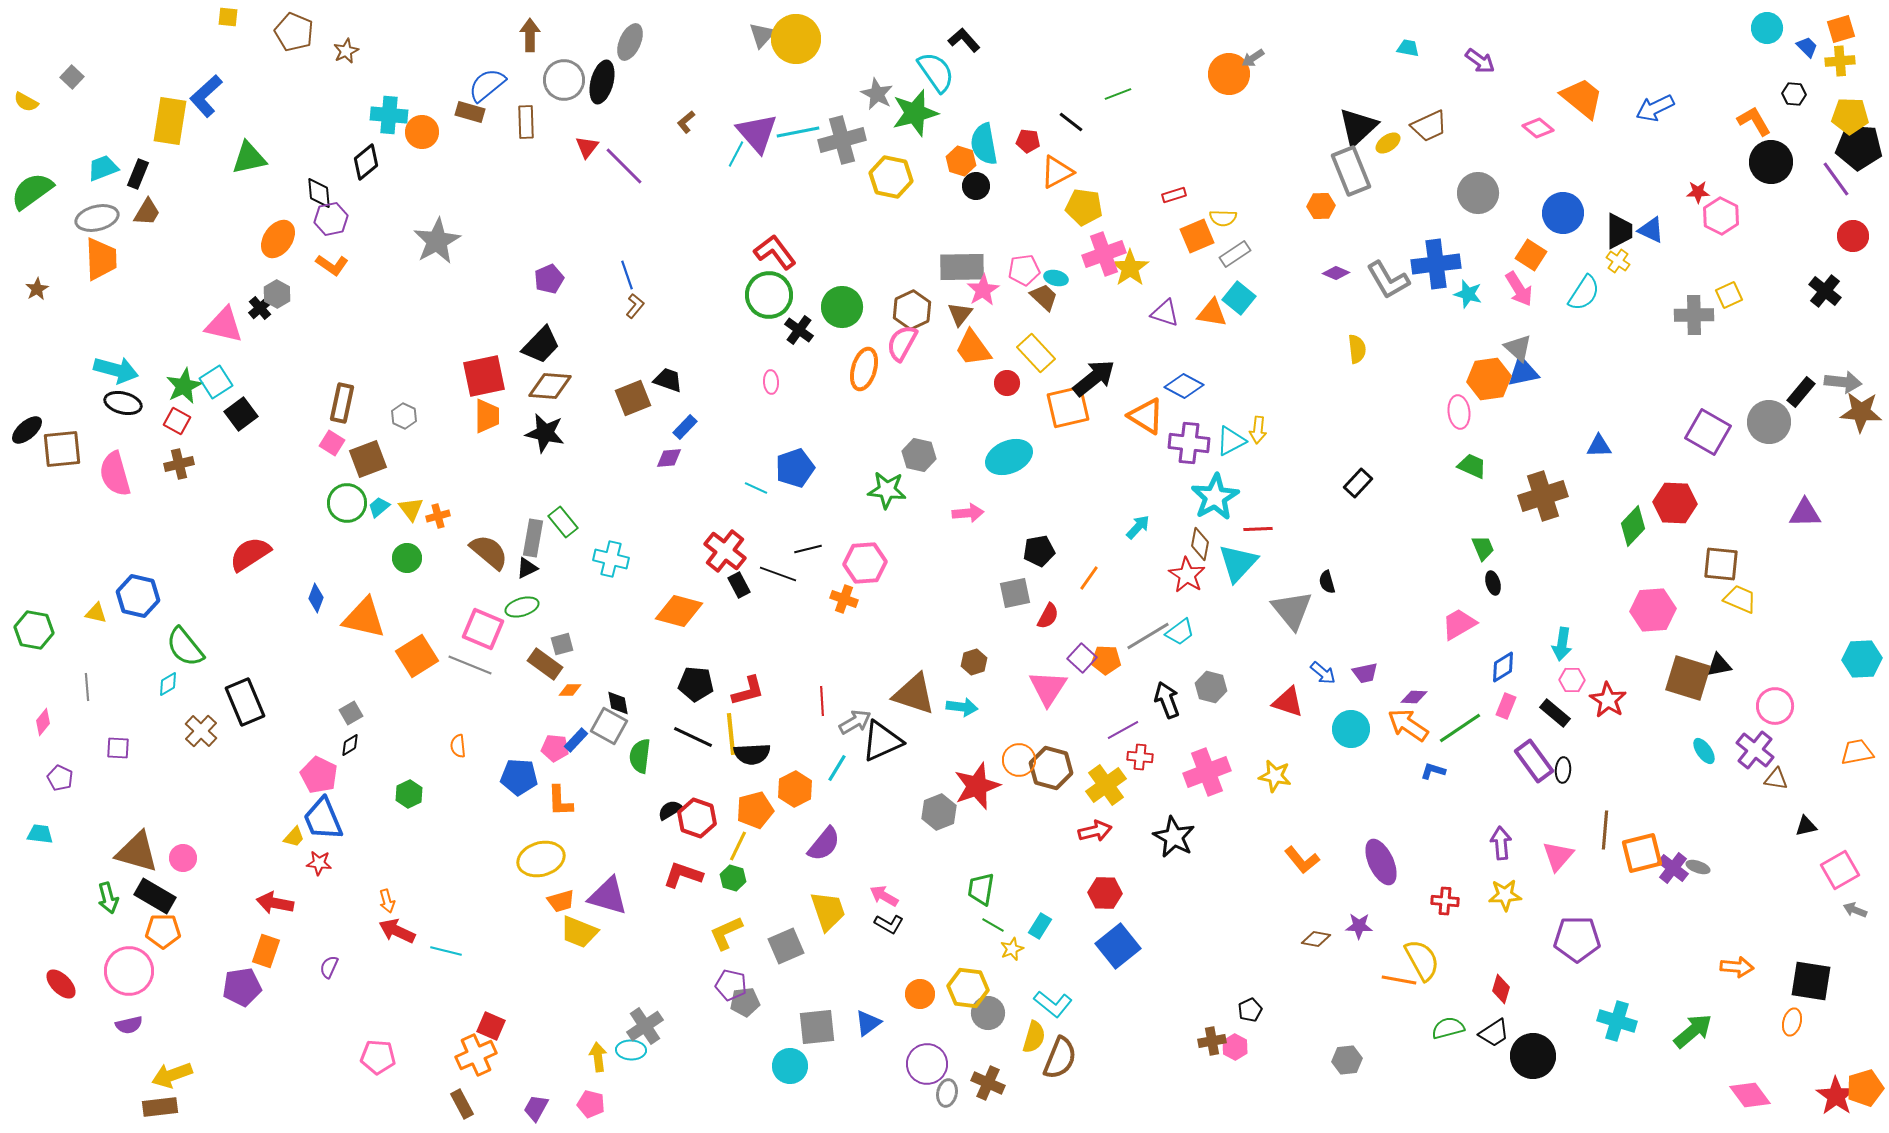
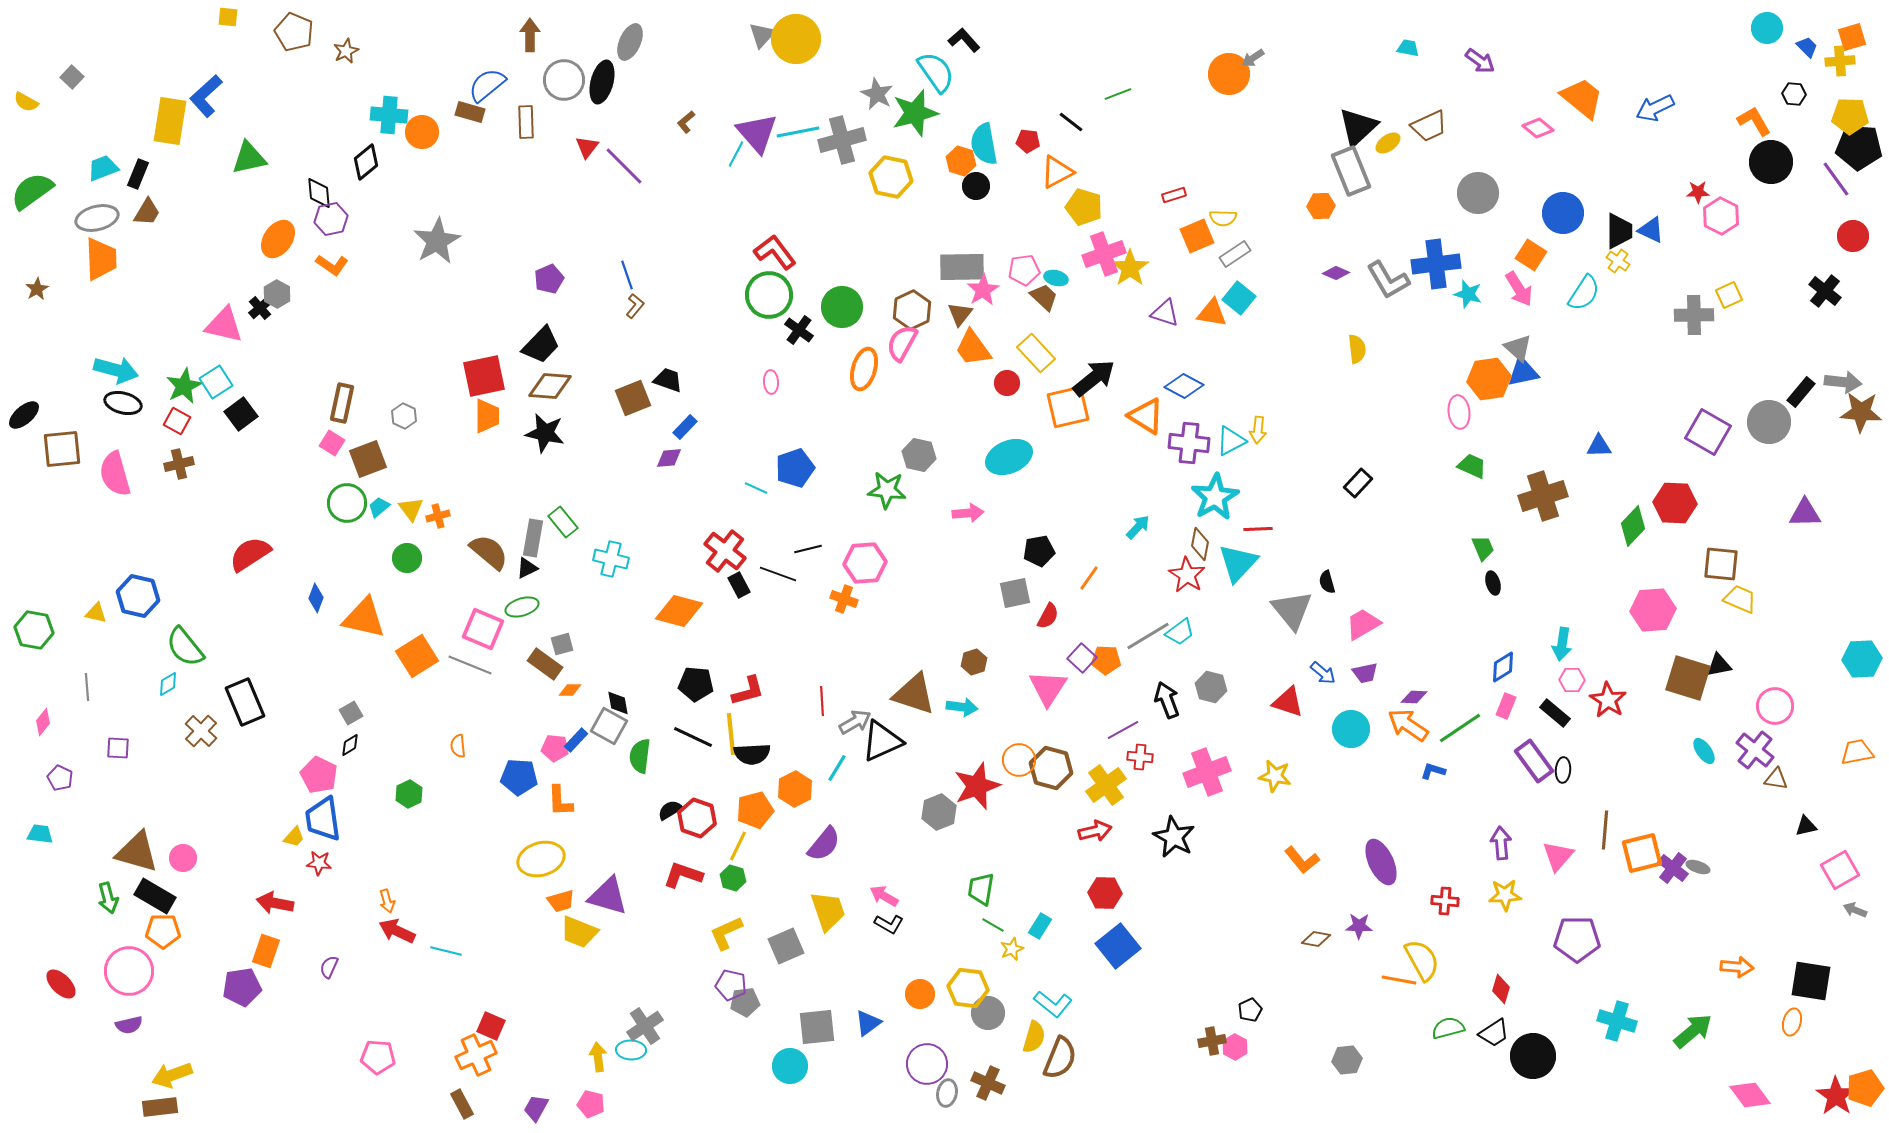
orange square at (1841, 29): moved 11 px right, 8 px down
yellow pentagon at (1084, 207): rotated 9 degrees clockwise
black ellipse at (27, 430): moved 3 px left, 15 px up
pink trapezoid at (1459, 624): moved 96 px left
blue trapezoid at (323, 819): rotated 15 degrees clockwise
